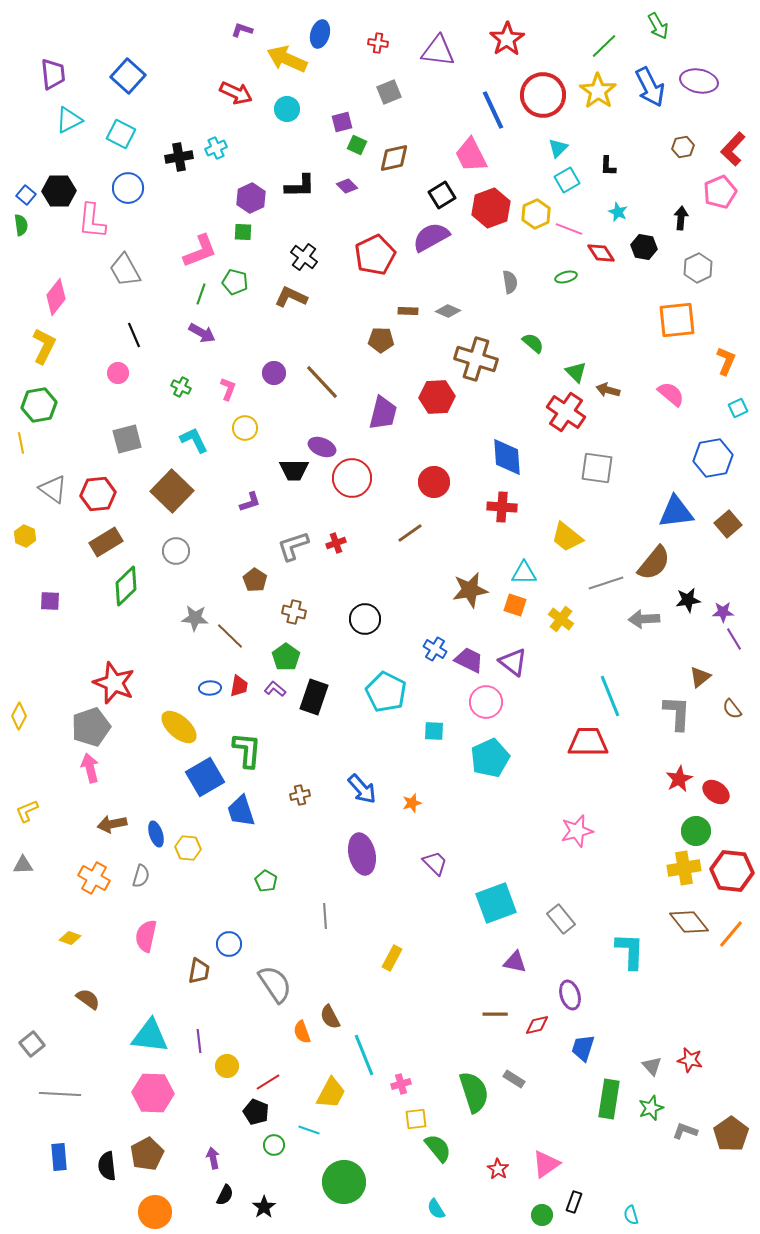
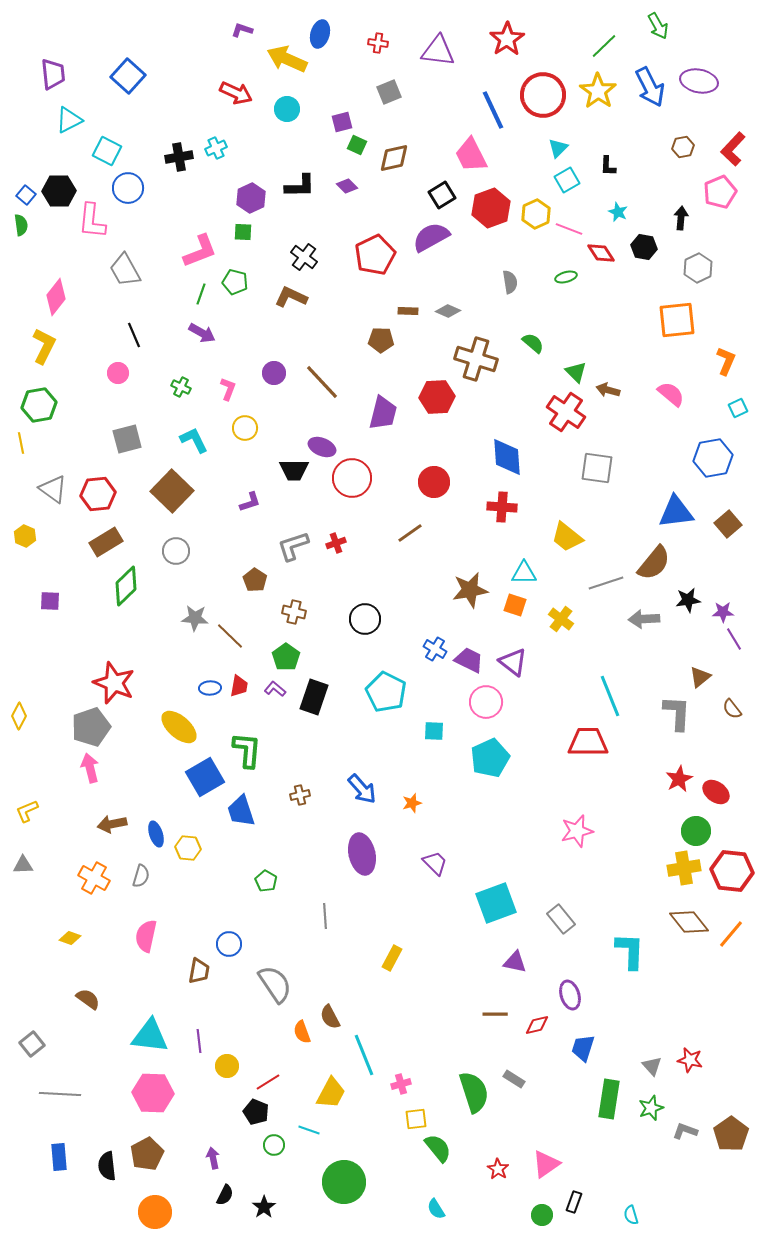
cyan square at (121, 134): moved 14 px left, 17 px down
